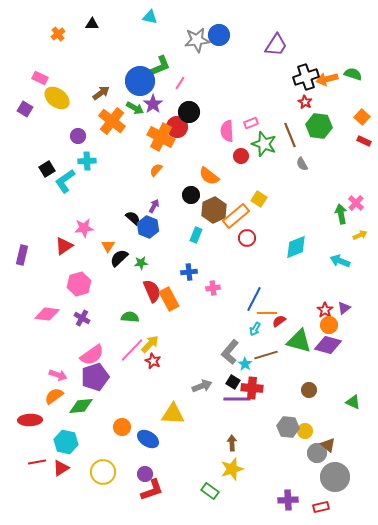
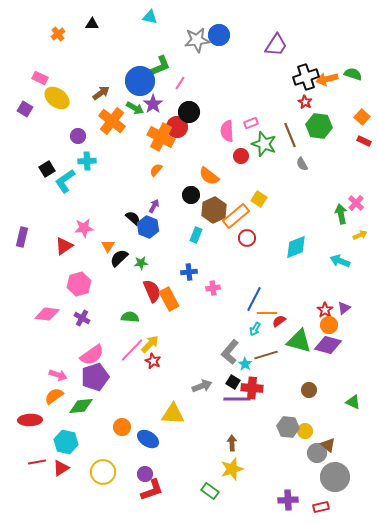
purple rectangle at (22, 255): moved 18 px up
